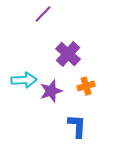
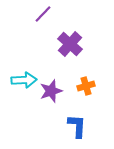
purple cross: moved 2 px right, 10 px up
